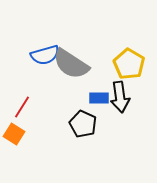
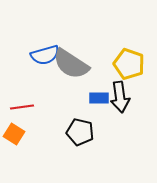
yellow pentagon: rotated 12 degrees counterclockwise
red line: rotated 50 degrees clockwise
black pentagon: moved 3 px left, 8 px down; rotated 12 degrees counterclockwise
